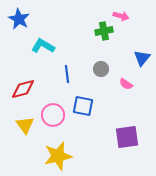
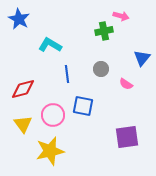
cyan L-shape: moved 7 px right, 1 px up
yellow triangle: moved 2 px left, 1 px up
yellow star: moved 8 px left, 5 px up
